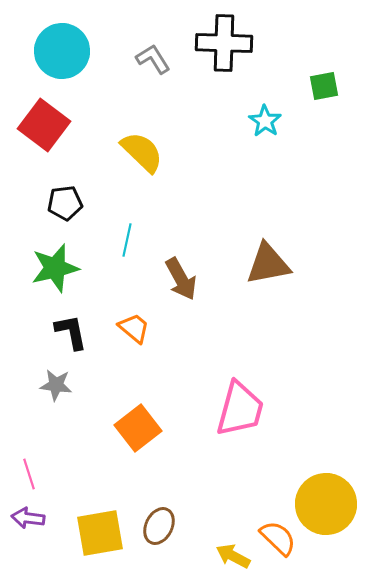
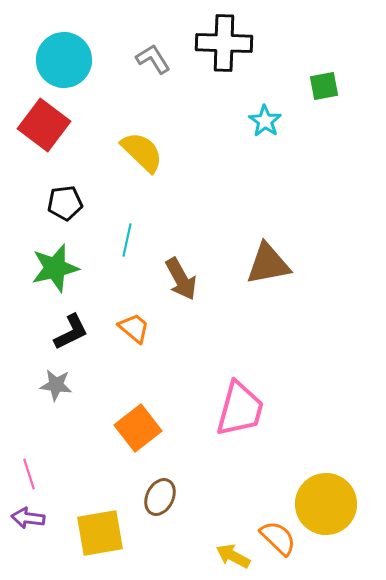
cyan circle: moved 2 px right, 9 px down
black L-shape: rotated 75 degrees clockwise
brown ellipse: moved 1 px right, 29 px up
